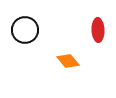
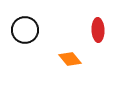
orange diamond: moved 2 px right, 2 px up
